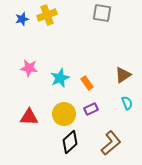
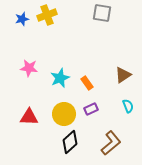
cyan semicircle: moved 1 px right, 3 px down
